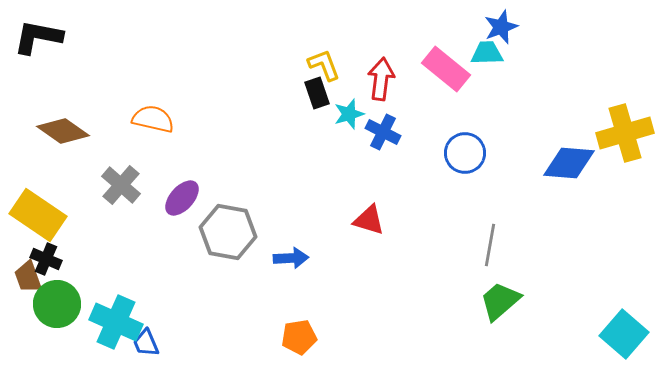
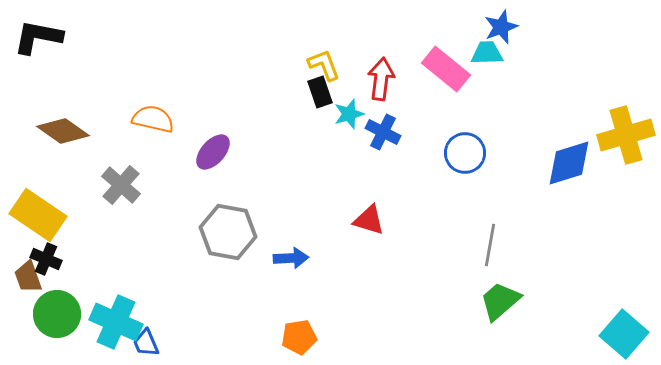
black rectangle: moved 3 px right, 1 px up
yellow cross: moved 1 px right, 2 px down
blue diamond: rotated 22 degrees counterclockwise
purple ellipse: moved 31 px right, 46 px up
green circle: moved 10 px down
